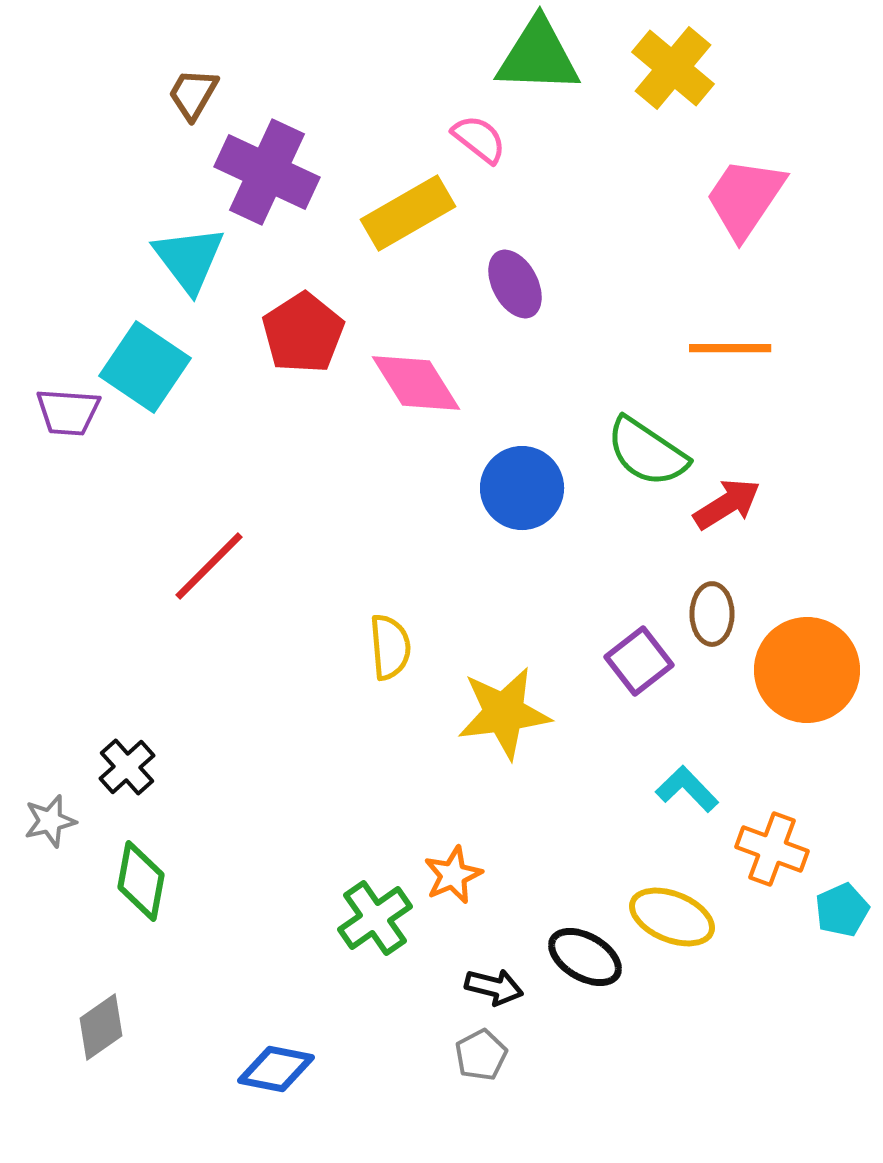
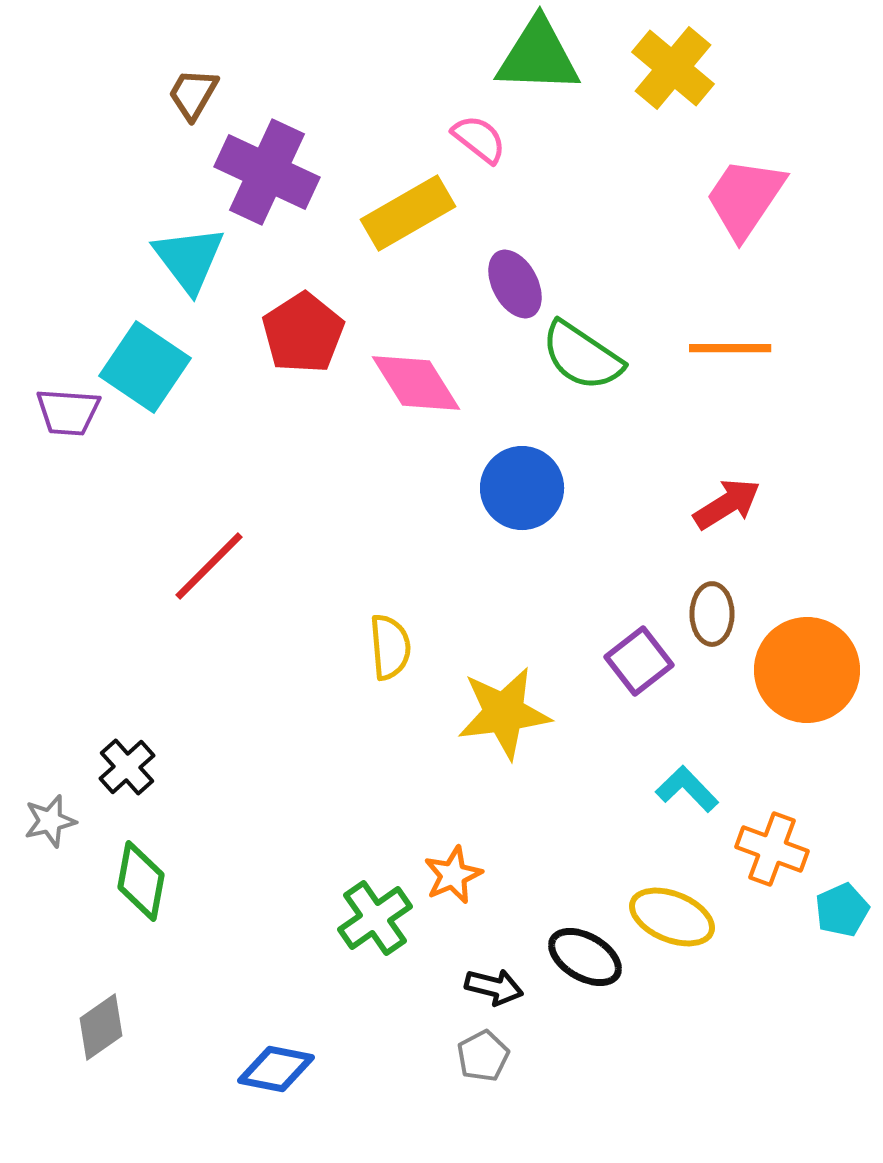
green semicircle: moved 65 px left, 96 px up
gray pentagon: moved 2 px right, 1 px down
